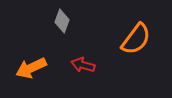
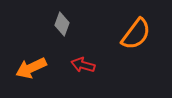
gray diamond: moved 3 px down
orange semicircle: moved 5 px up
